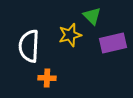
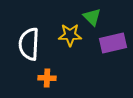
green triangle: moved 1 px down
yellow star: rotated 15 degrees clockwise
white semicircle: moved 2 px up
